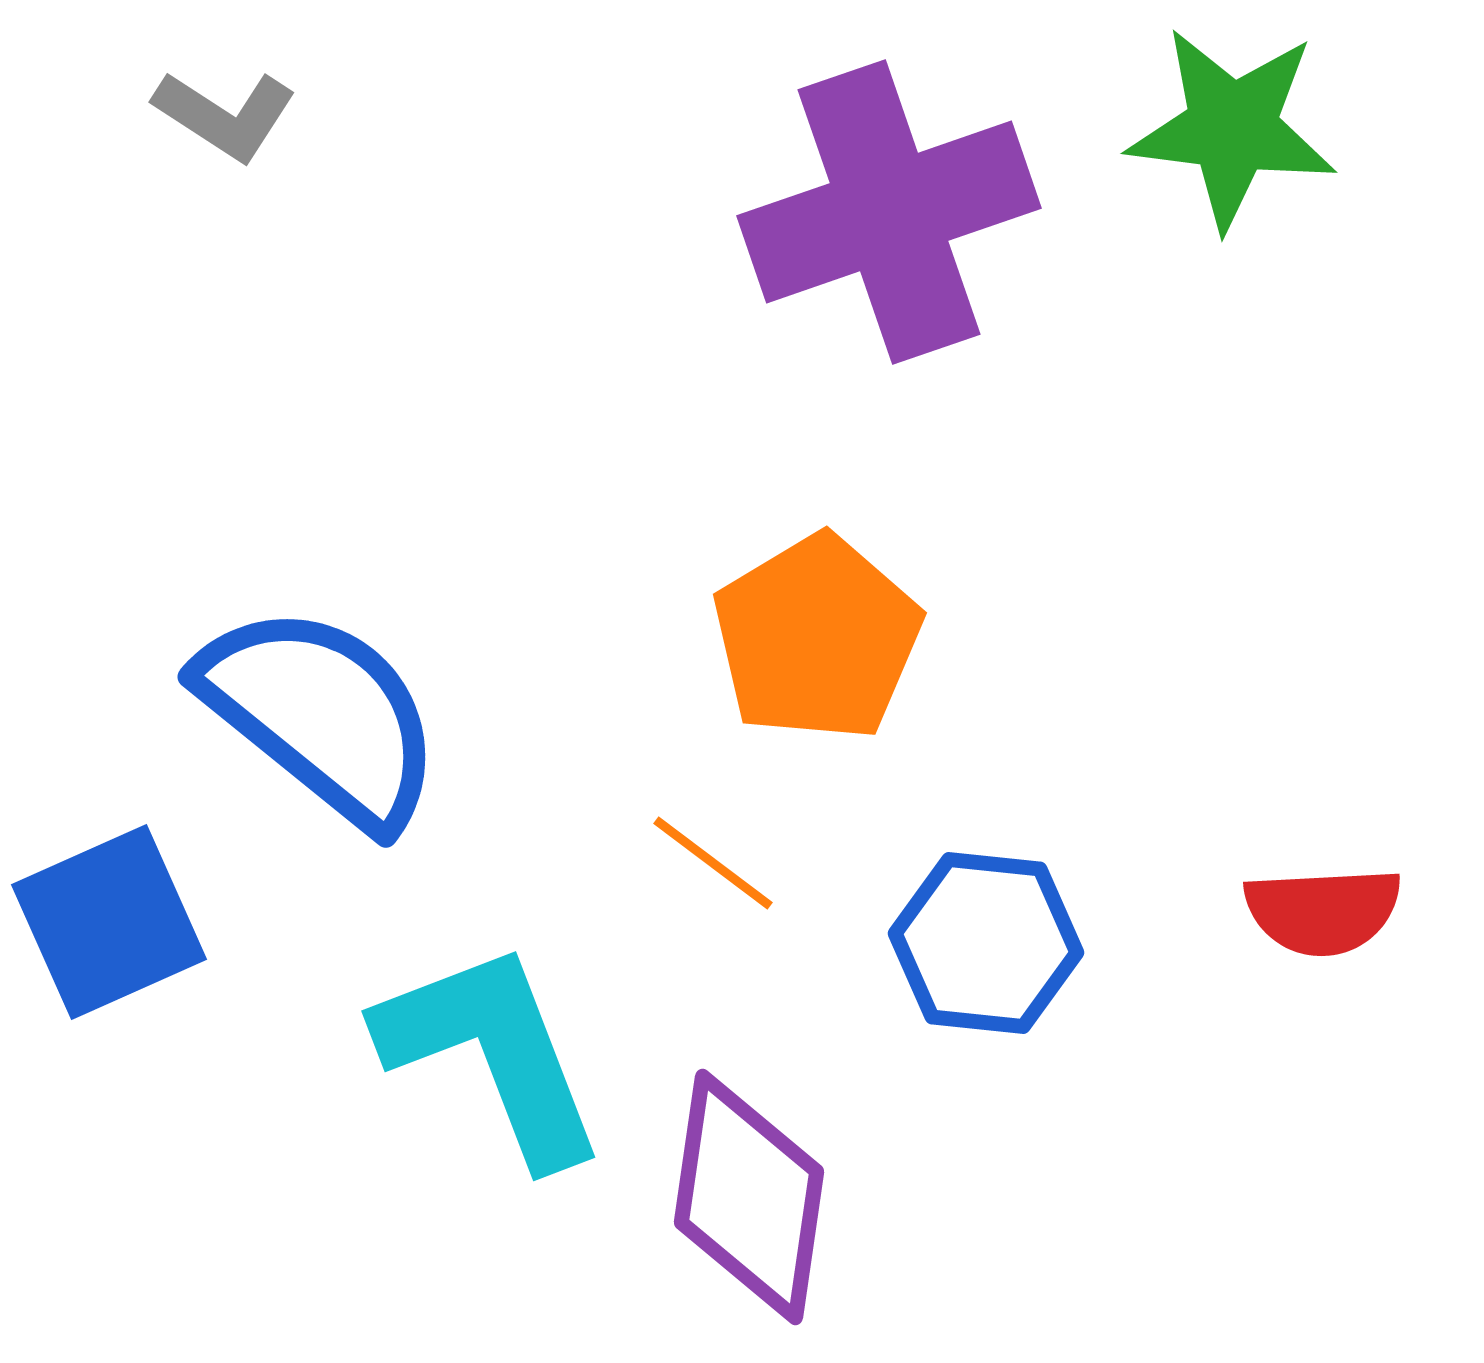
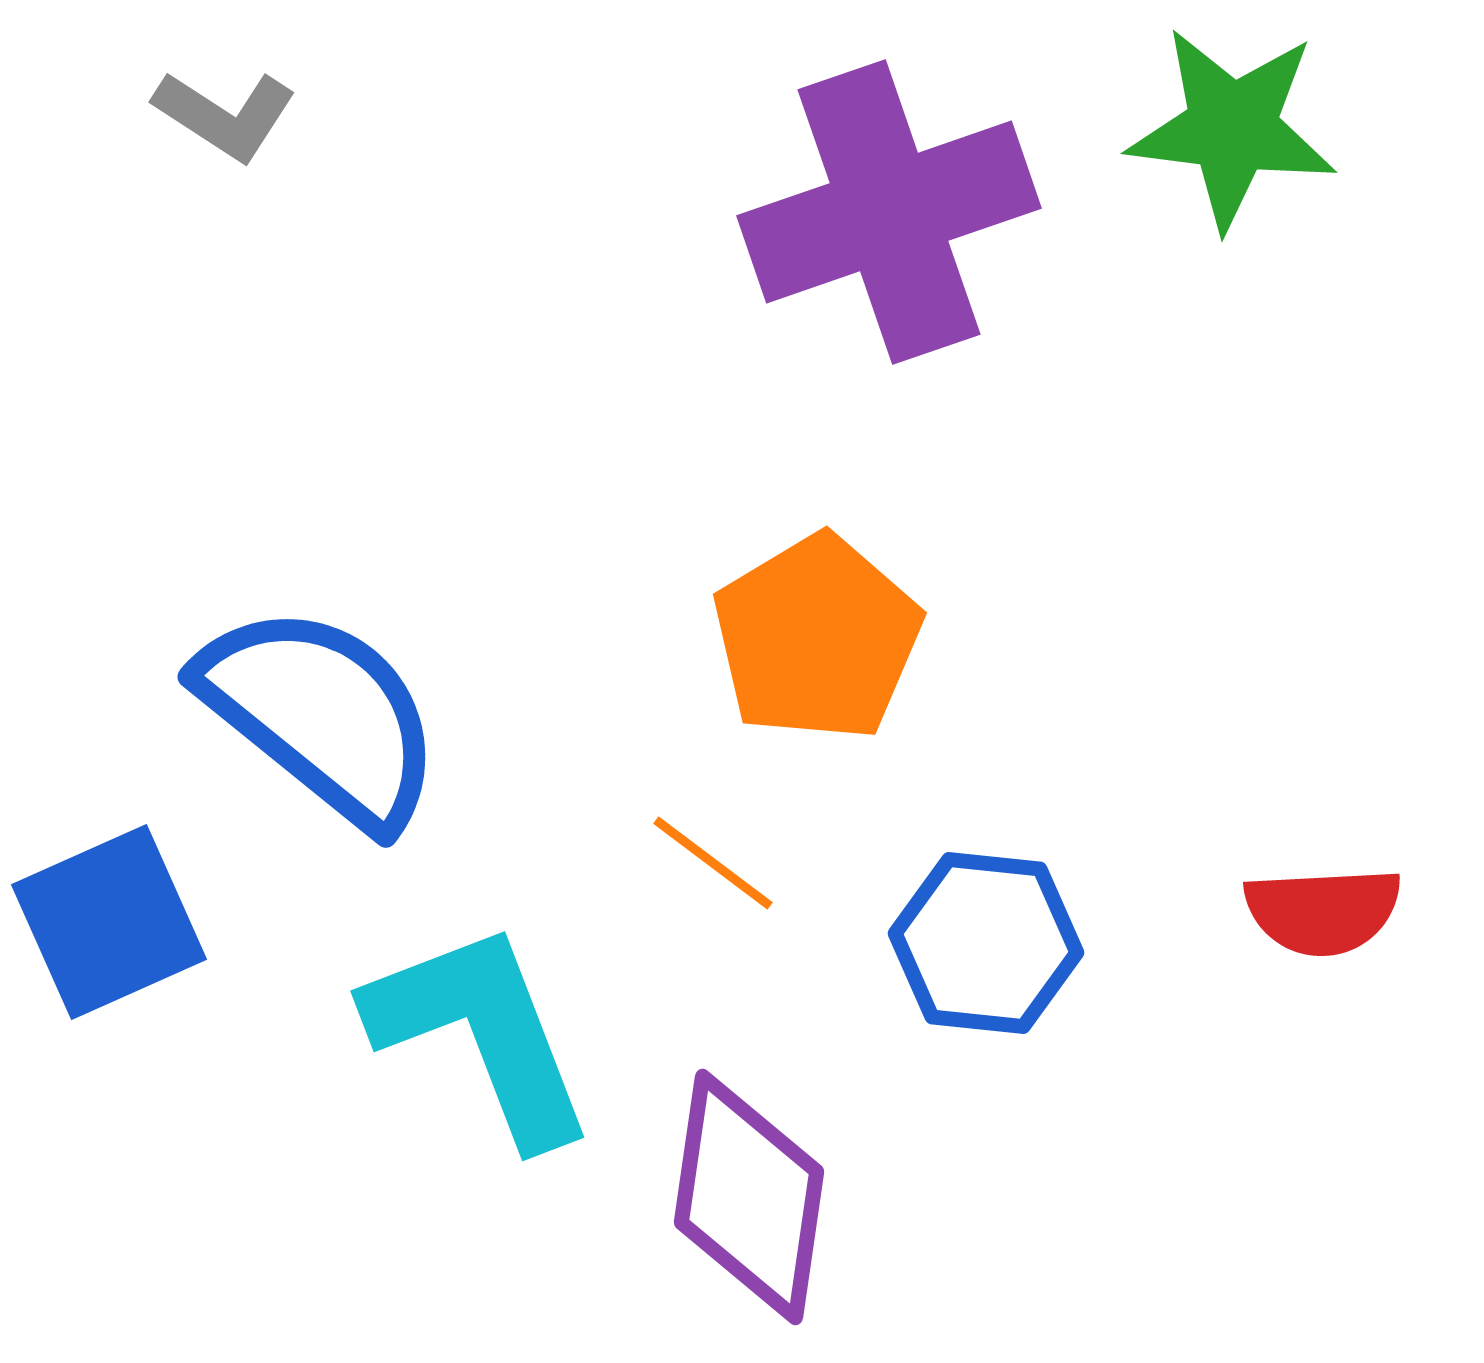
cyan L-shape: moved 11 px left, 20 px up
